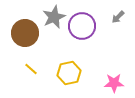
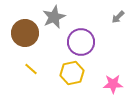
purple circle: moved 1 px left, 16 px down
yellow hexagon: moved 3 px right
pink star: moved 1 px left, 1 px down
